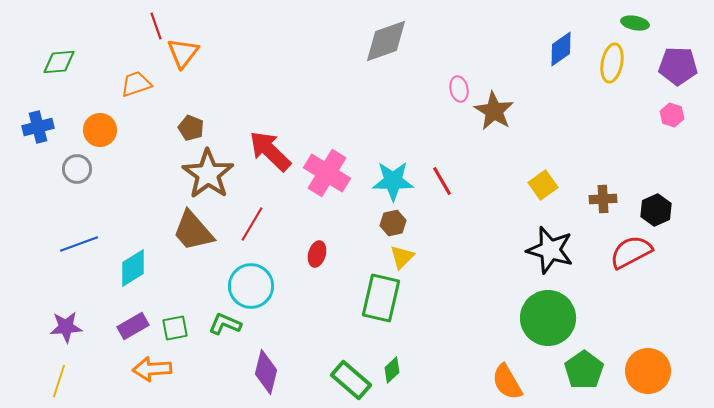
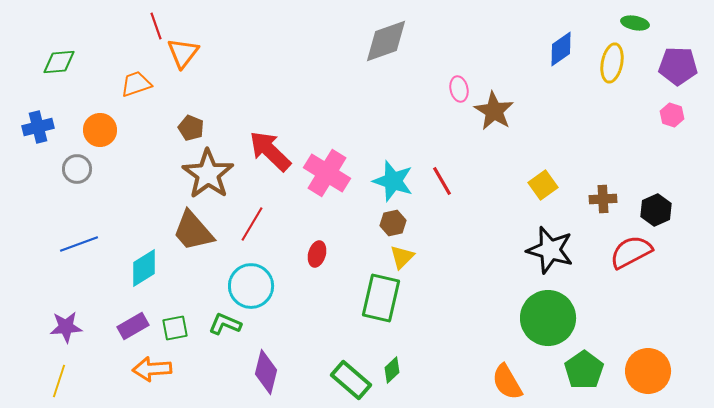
cyan star at (393, 181): rotated 18 degrees clockwise
cyan diamond at (133, 268): moved 11 px right
